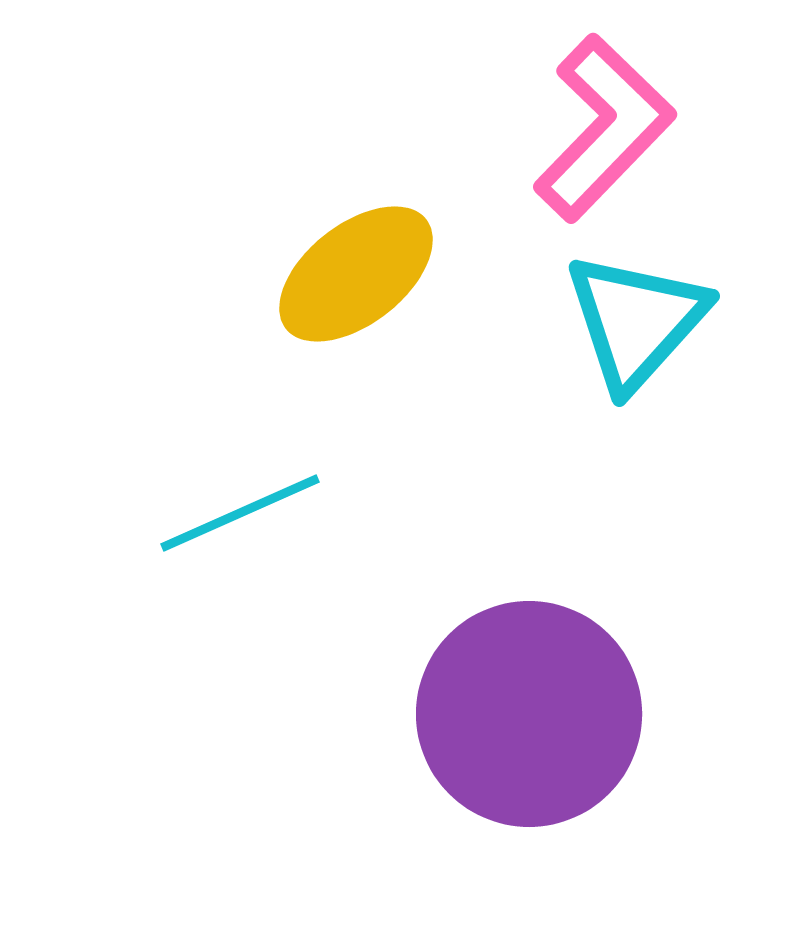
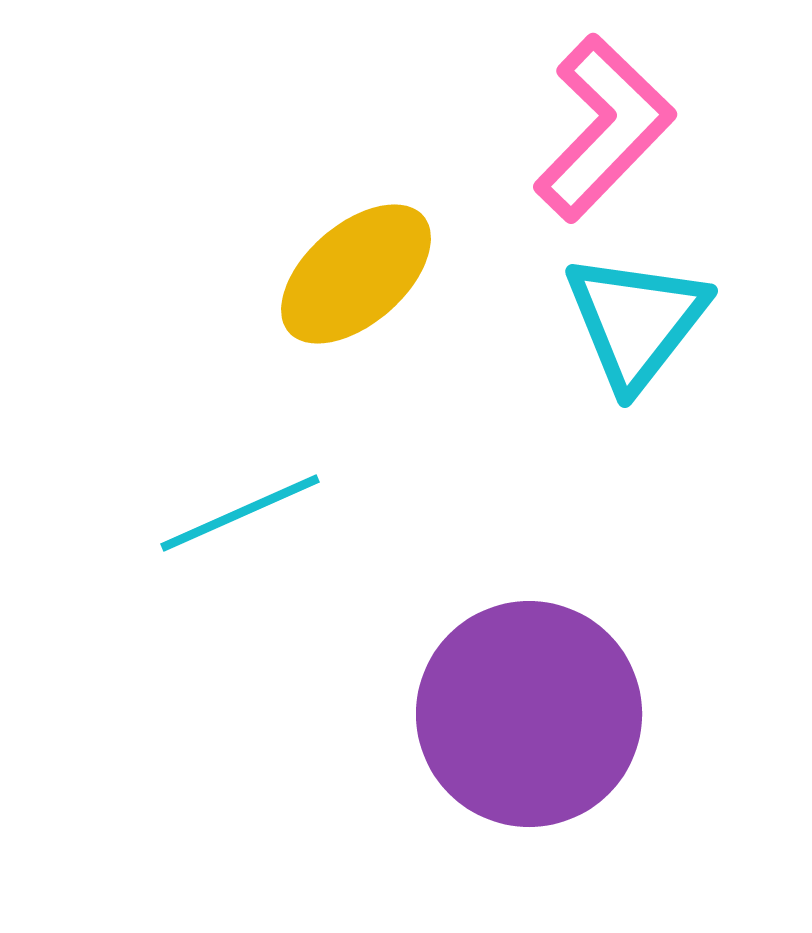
yellow ellipse: rotated 3 degrees counterclockwise
cyan triangle: rotated 4 degrees counterclockwise
